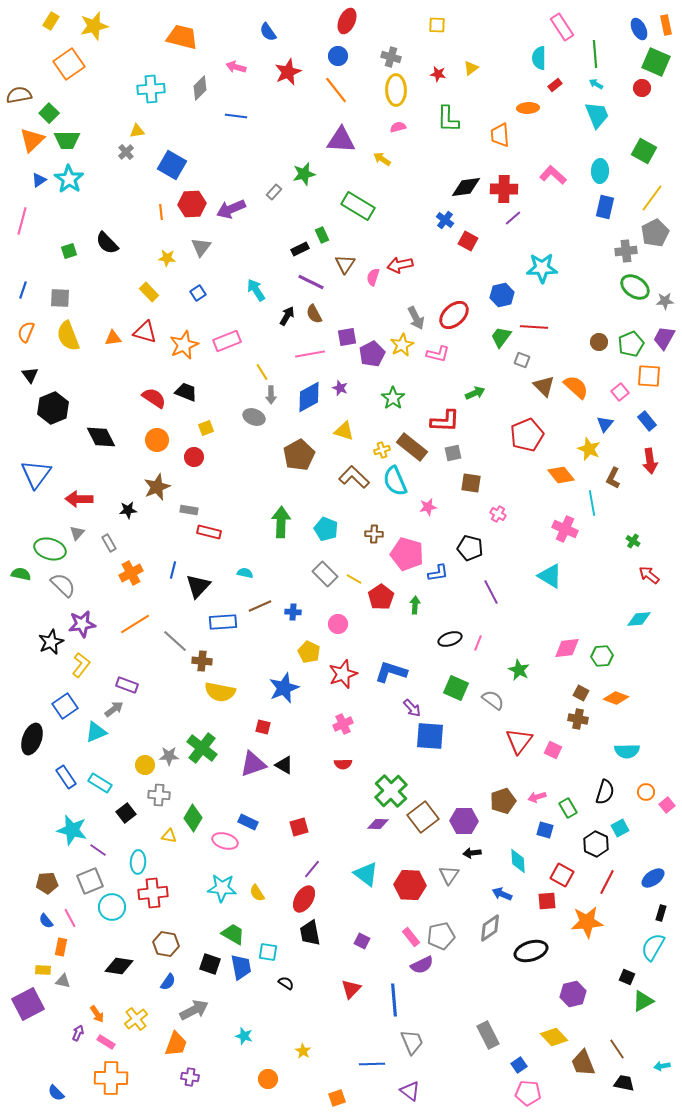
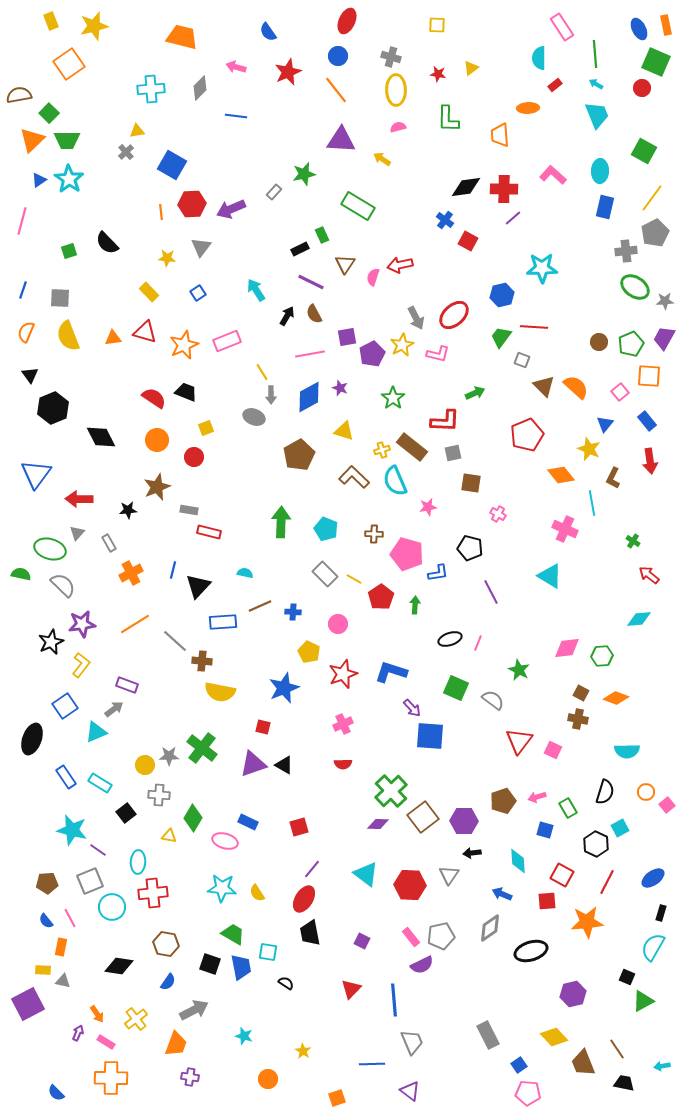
yellow rectangle at (51, 21): rotated 54 degrees counterclockwise
